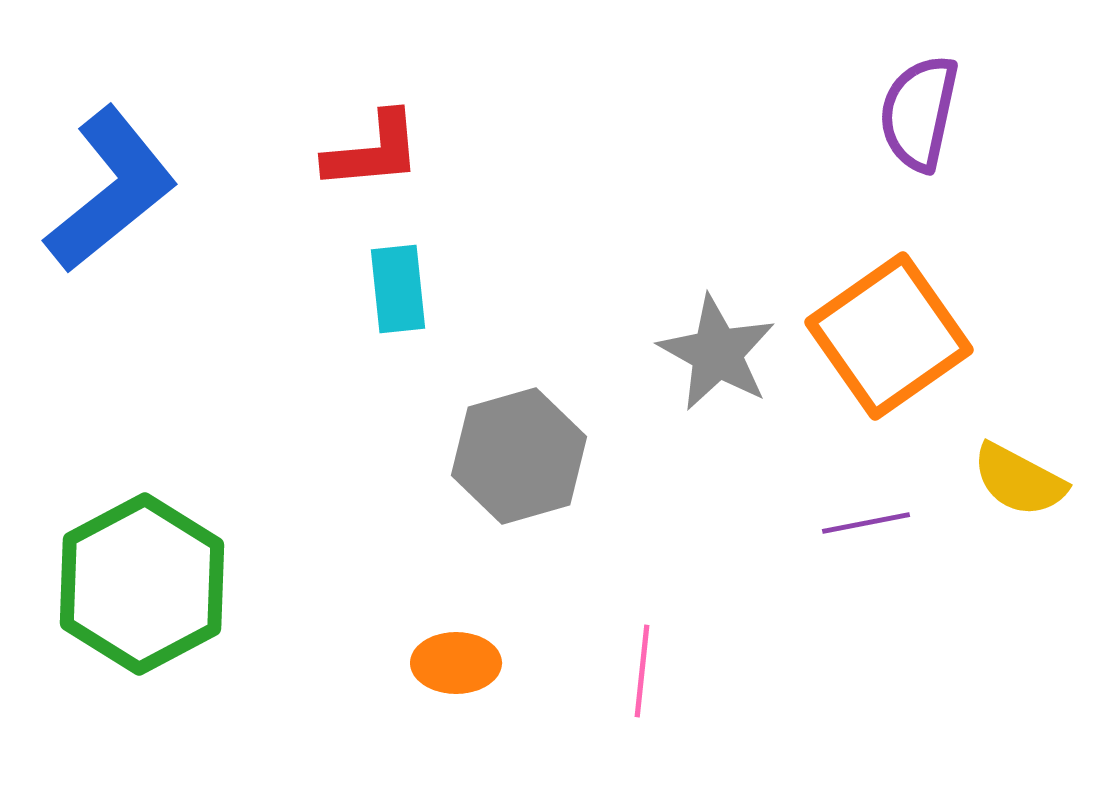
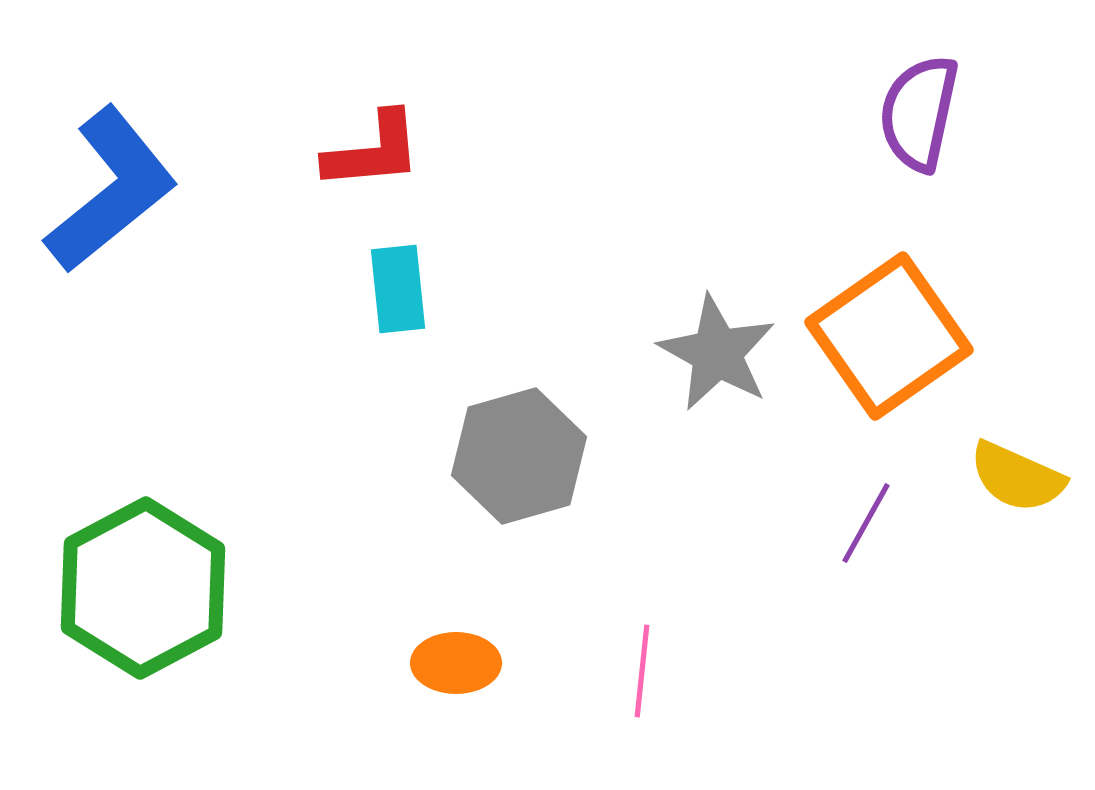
yellow semicircle: moved 2 px left, 3 px up; rotated 4 degrees counterclockwise
purple line: rotated 50 degrees counterclockwise
green hexagon: moved 1 px right, 4 px down
